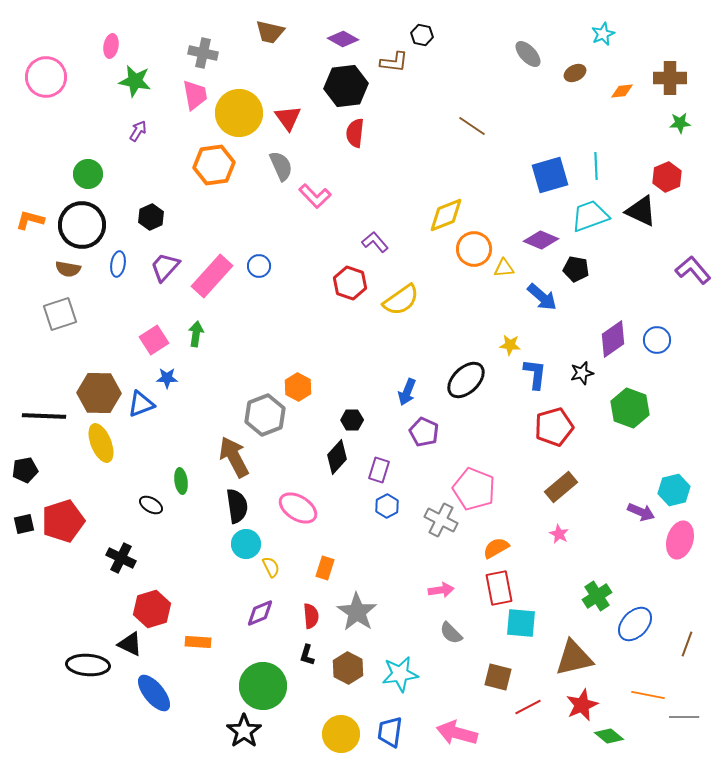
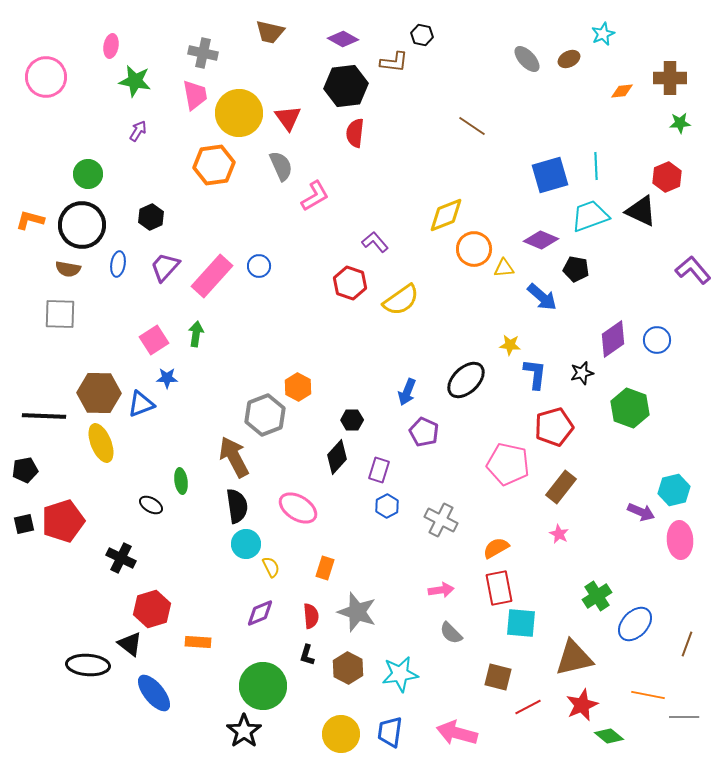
gray ellipse at (528, 54): moved 1 px left, 5 px down
brown ellipse at (575, 73): moved 6 px left, 14 px up
pink L-shape at (315, 196): rotated 76 degrees counterclockwise
gray square at (60, 314): rotated 20 degrees clockwise
brown rectangle at (561, 487): rotated 12 degrees counterclockwise
pink pentagon at (474, 489): moved 34 px right, 25 px up; rotated 9 degrees counterclockwise
pink ellipse at (680, 540): rotated 21 degrees counterclockwise
gray star at (357, 612): rotated 15 degrees counterclockwise
black triangle at (130, 644): rotated 12 degrees clockwise
